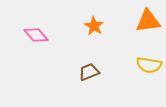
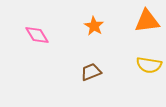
orange triangle: moved 1 px left
pink diamond: moved 1 px right; rotated 10 degrees clockwise
brown trapezoid: moved 2 px right
